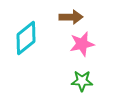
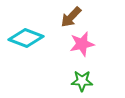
brown arrow: rotated 135 degrees clockwise
cyan diamond: rotated 60 degrees clockwise
